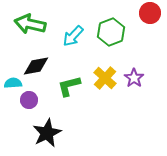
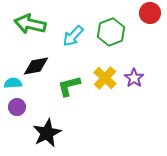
purple circle: moved 12 px left, 7 px down
